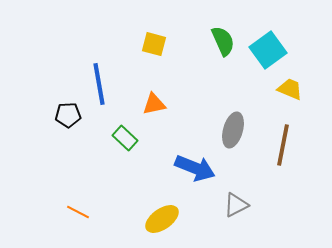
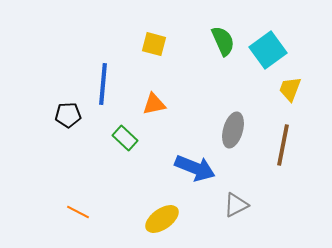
blue line: moved 4 px right; rotated 15 degrees clockwise
yellow trapezoid: rotated 92 degrees counterclockwise
